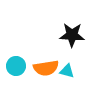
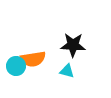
black star: moved 1 px right, 10 px down
orange semicircle: moved 13 px left, 9 px up
